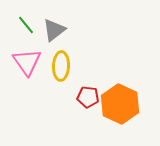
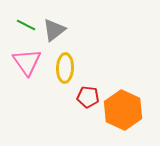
green line: rotated 24 degrees counterclockwise
yellow ellipse: moved 4 px right, 2 px down
orange hexagon: moved 3 px right, 6 px down
